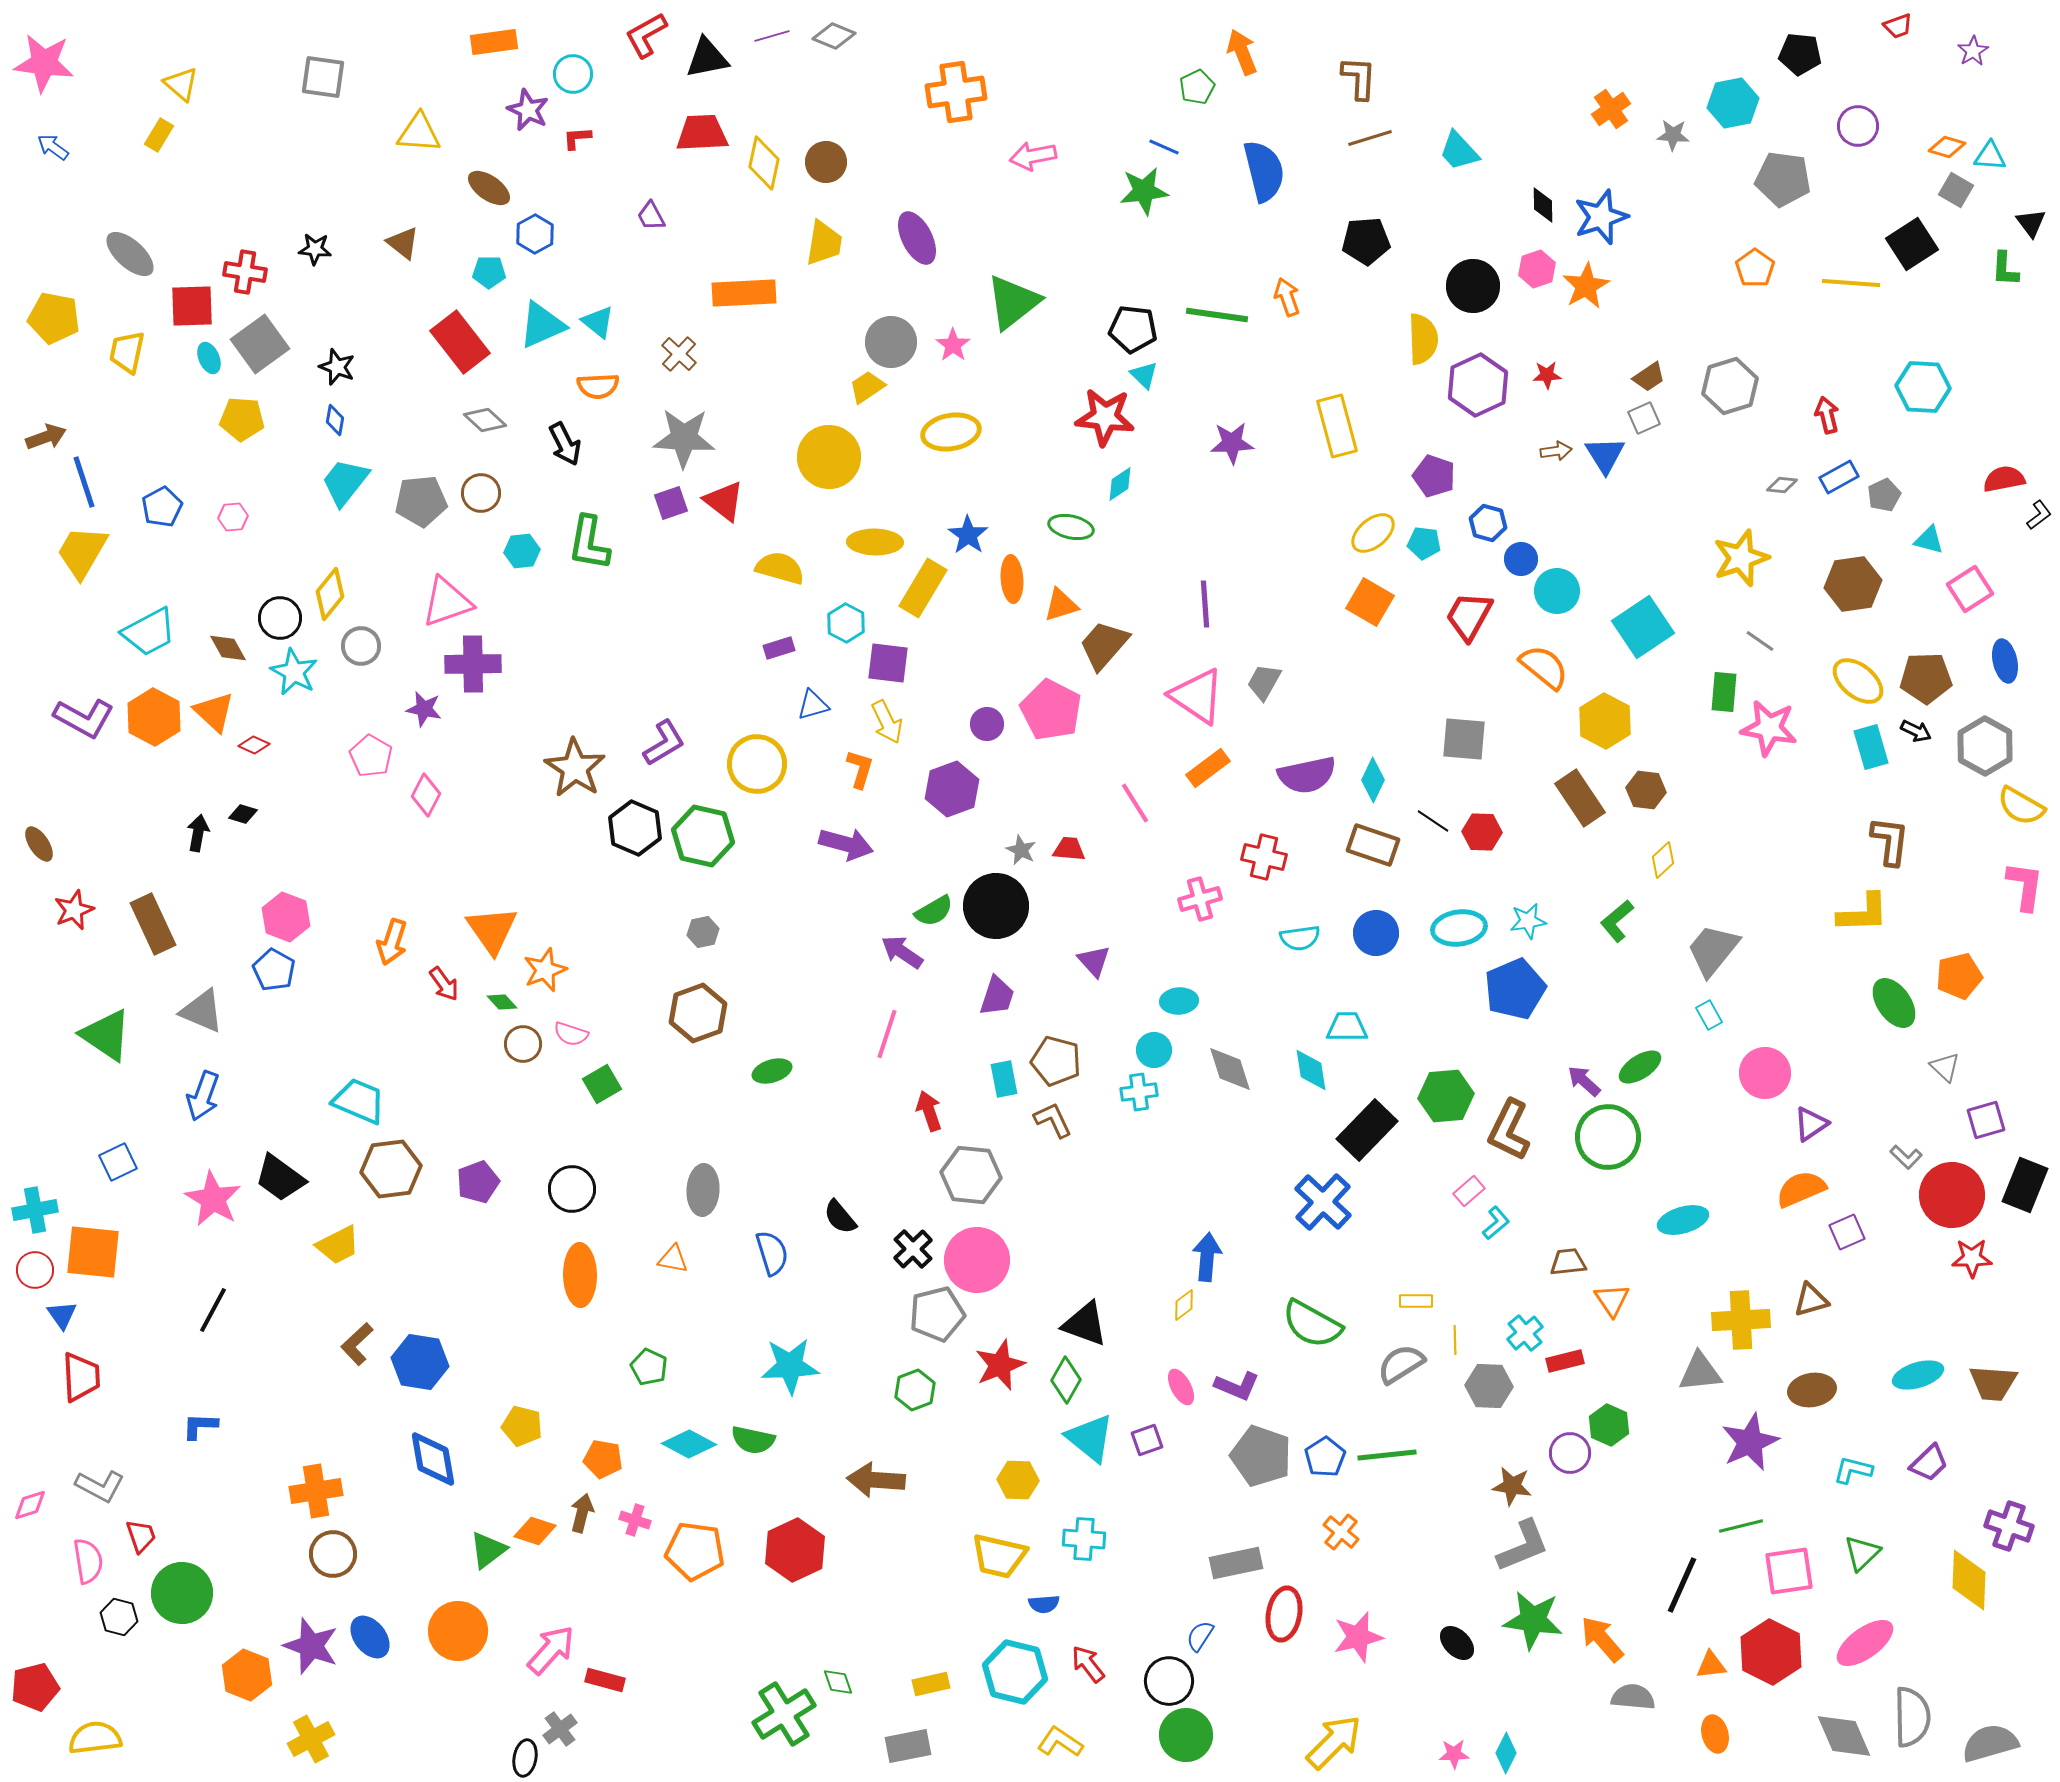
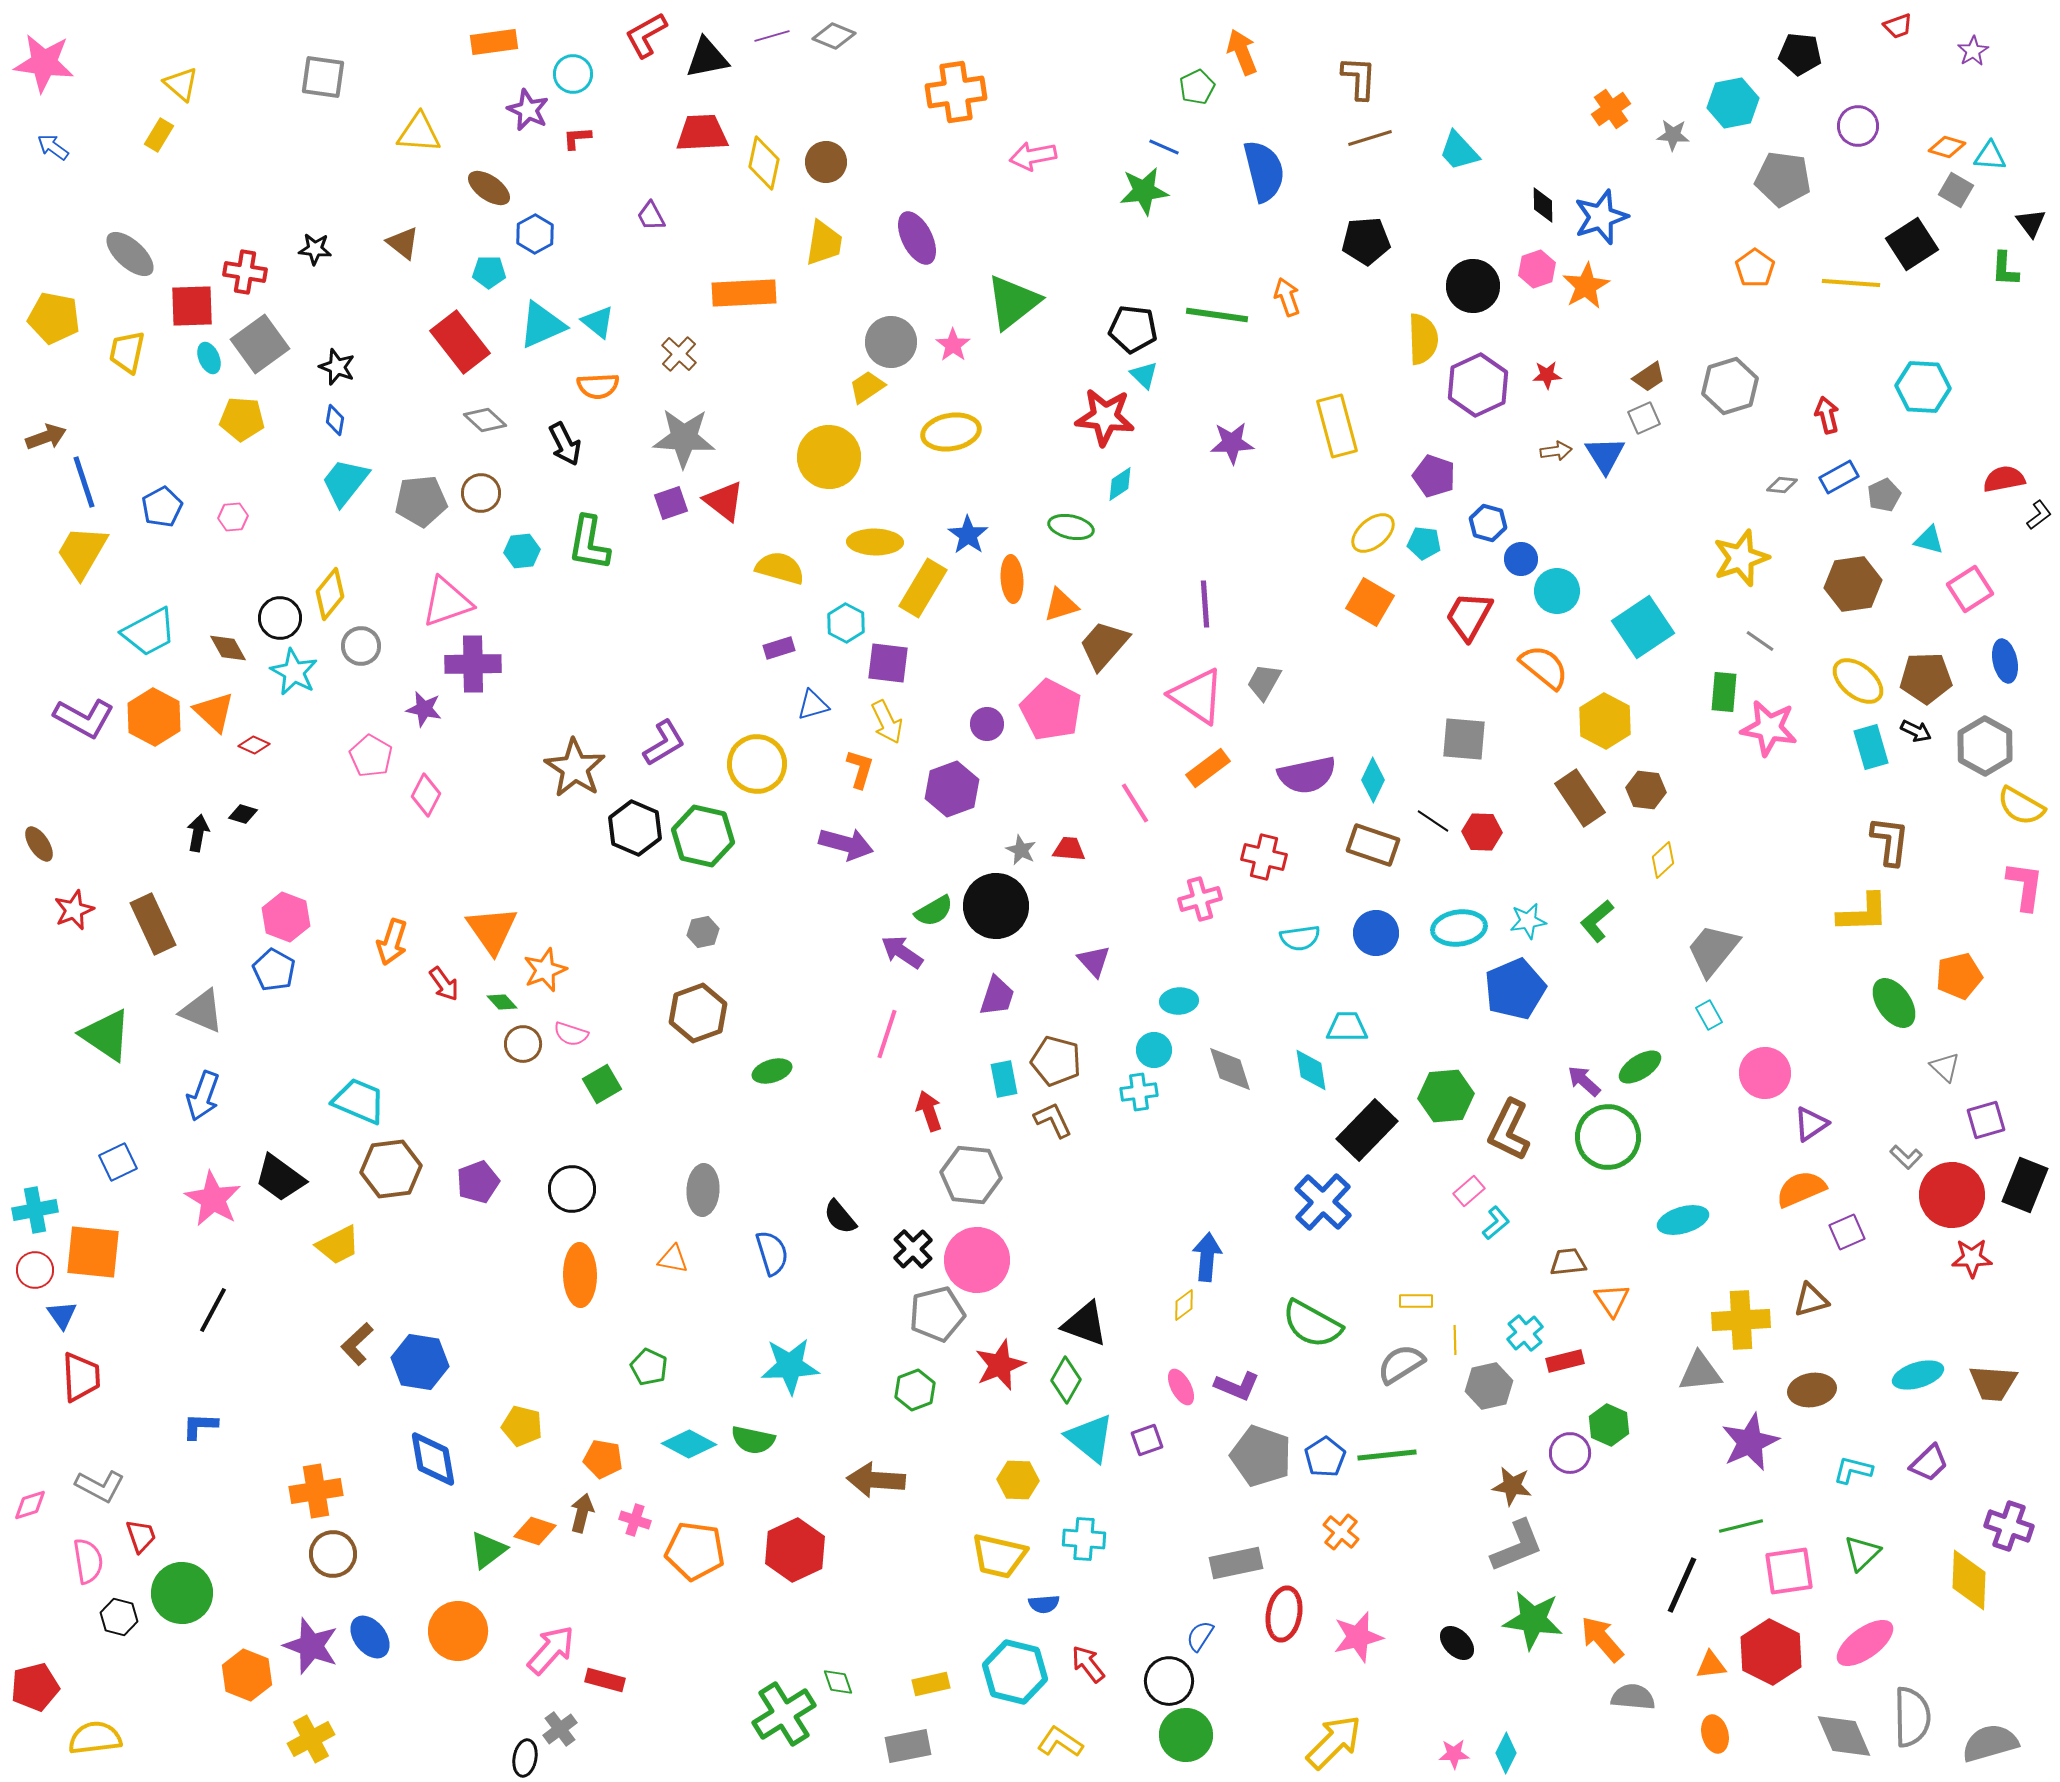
green L-shape at (1617, 921): moved 20 px left
gray hexagon at (1489, 1386): rotated 15 degrees counterclockwise
gray L-shape at (1523, 1546): moved 6 px left
